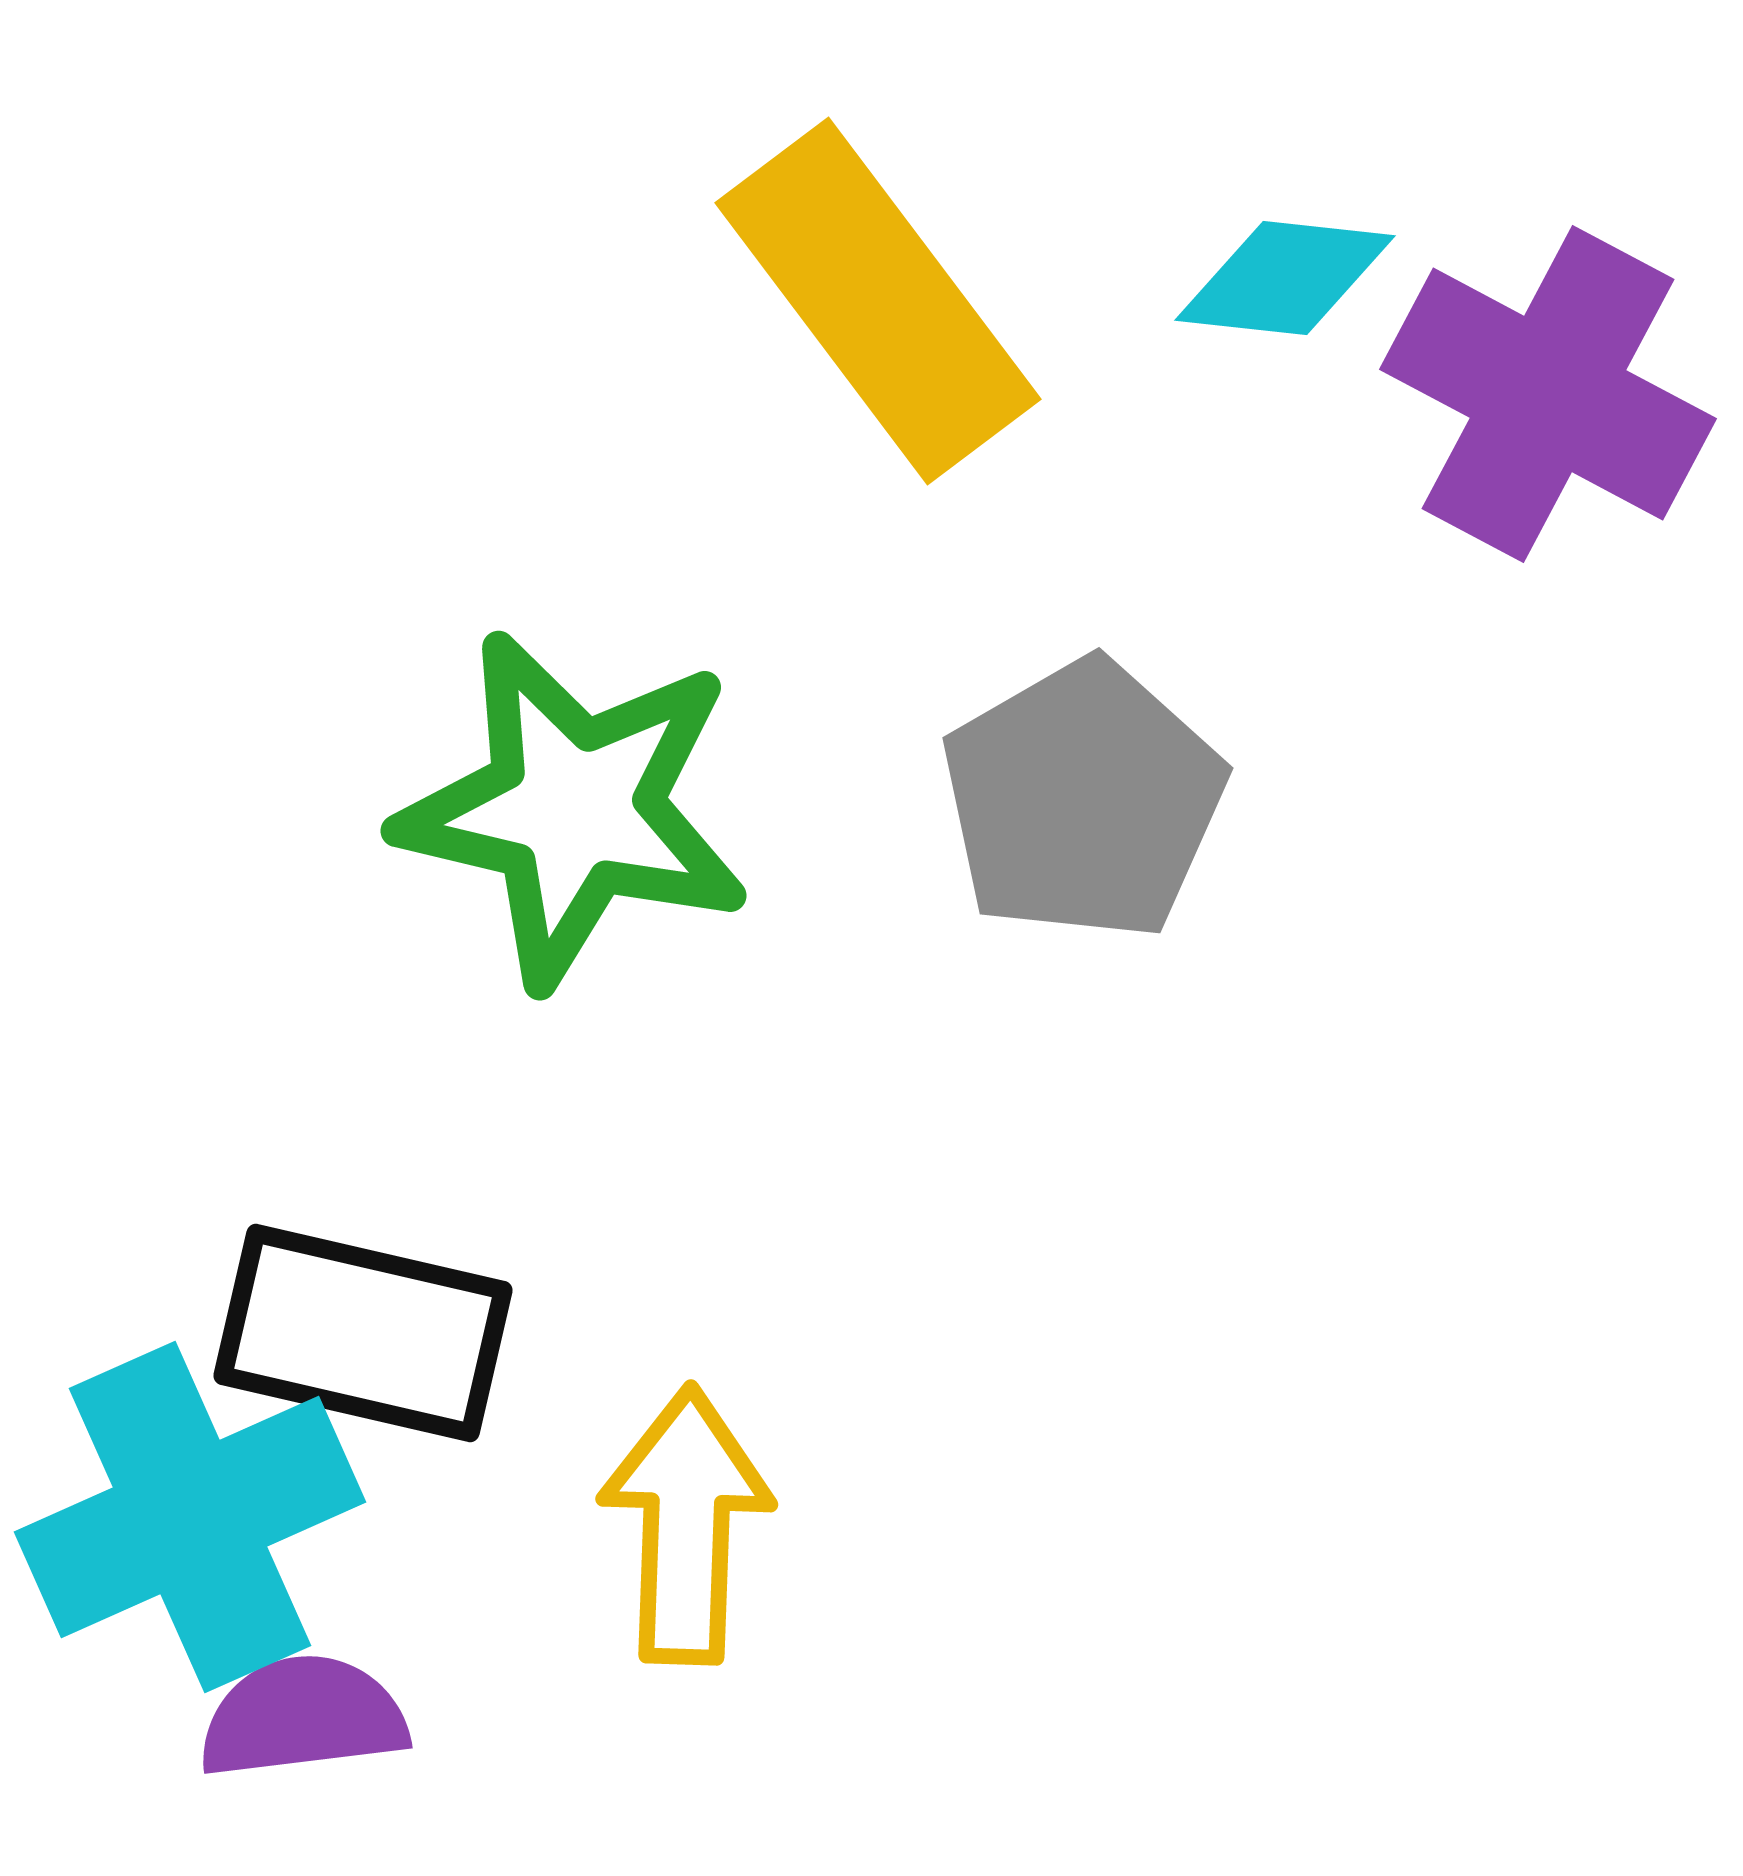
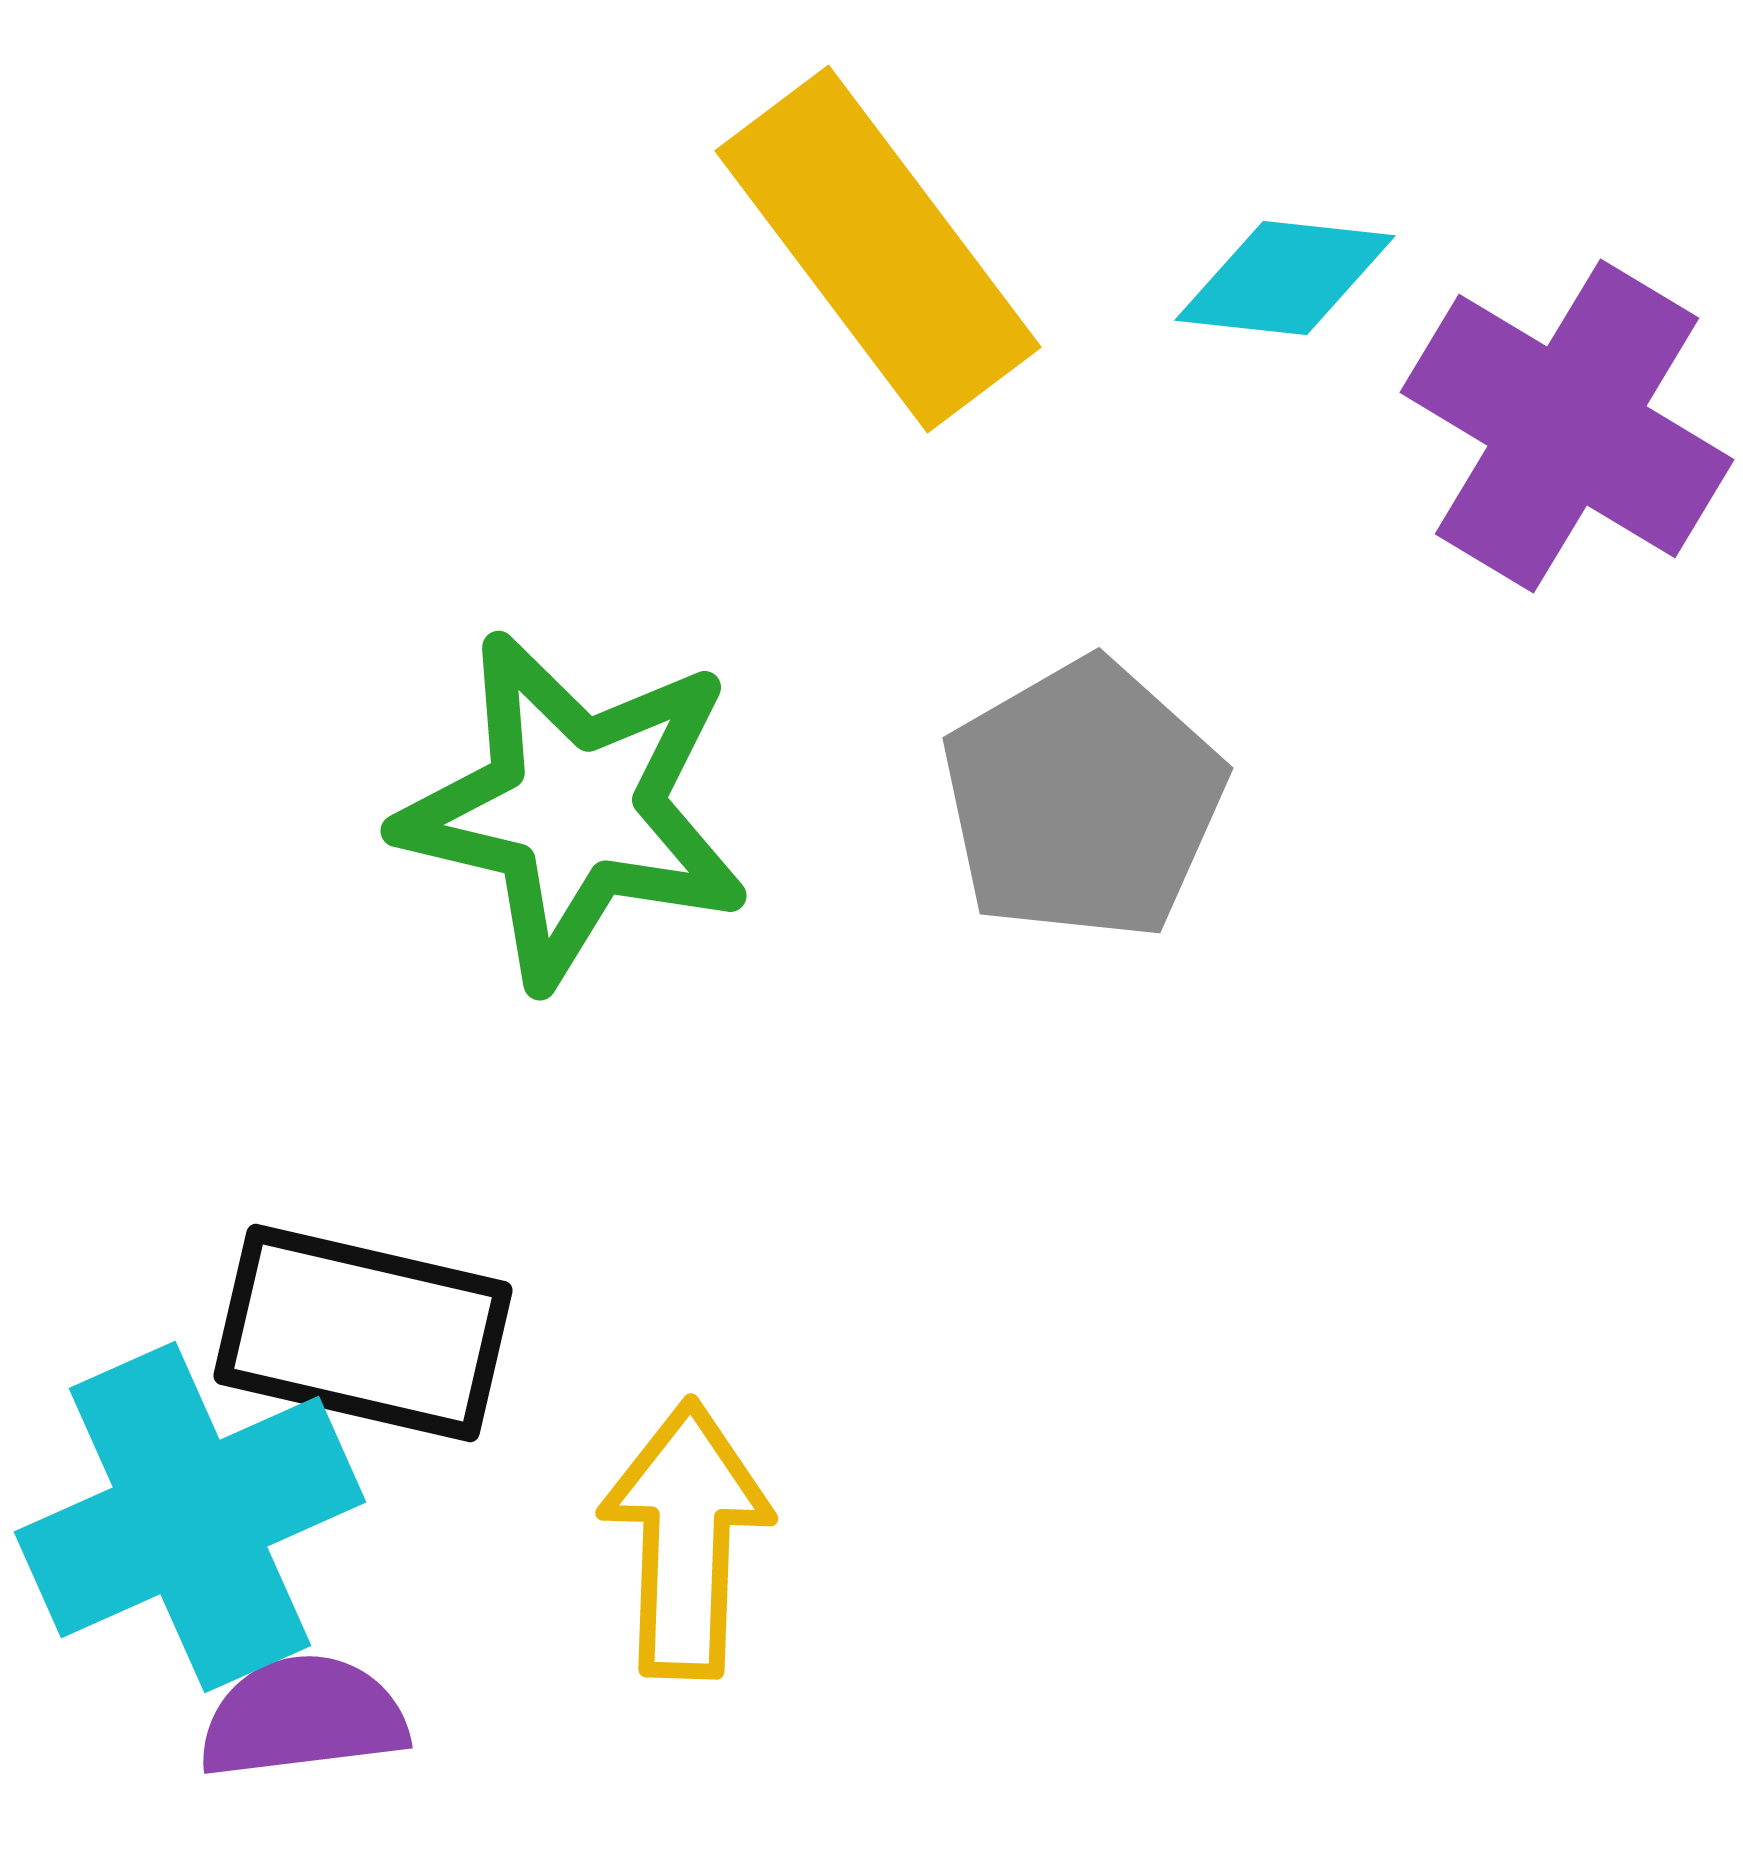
yellow rectangle: moved 52 px up
purple cross: moved 19 px right, 32 px down; rotated 3 degrees clockwise
yellow arrow: moved 14 px down
